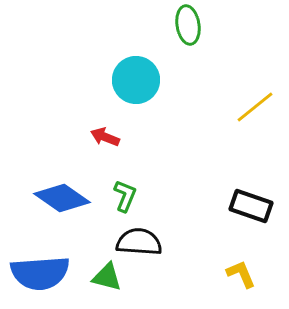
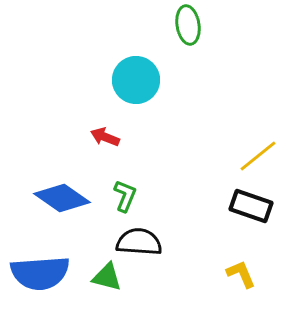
yellow line: moved 3 px right, 49 px down
